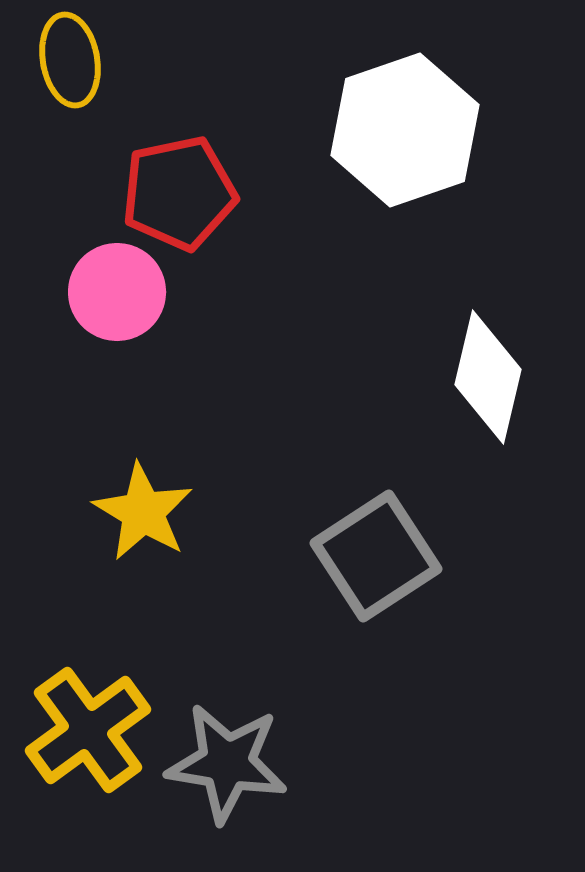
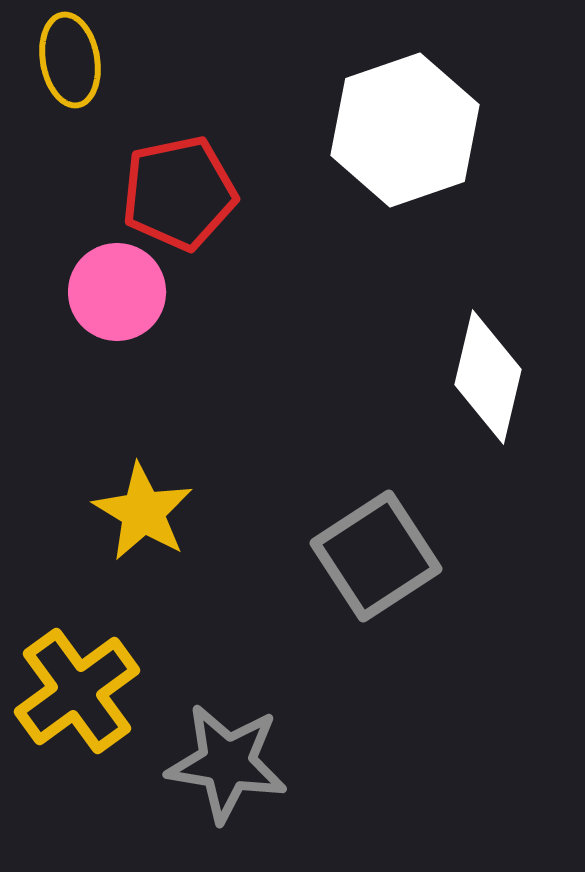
yellow cross: moved 11 px left, 39 px up
